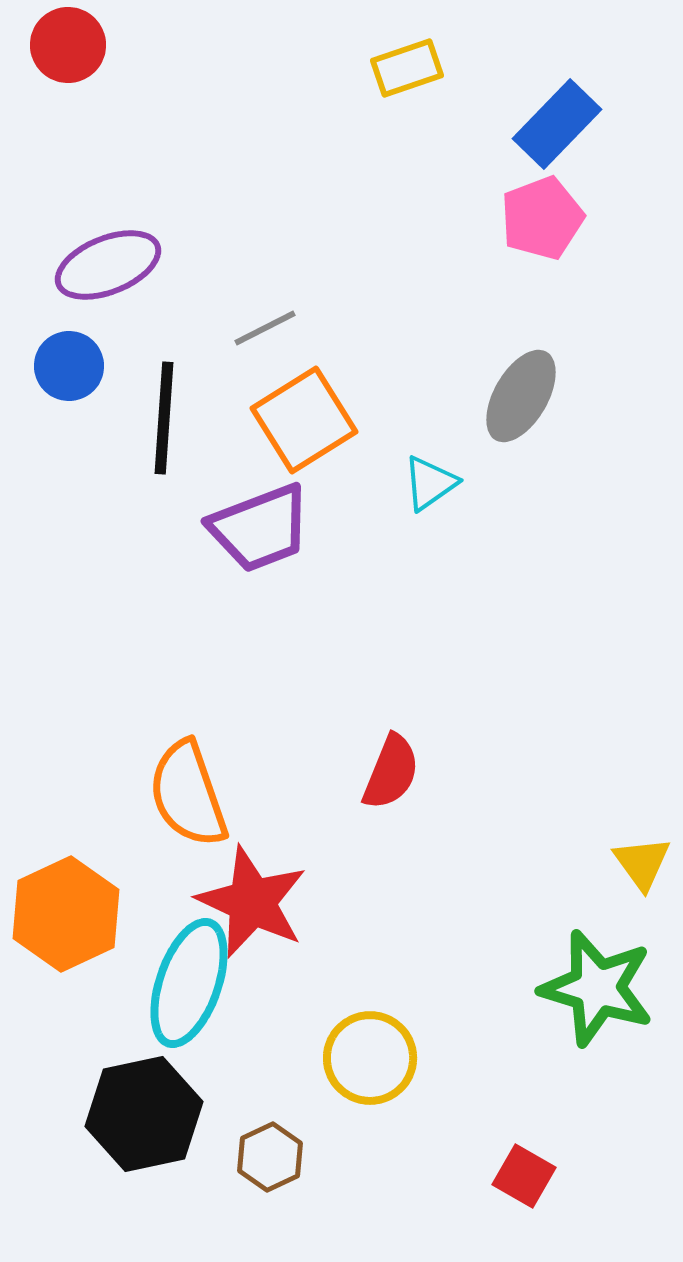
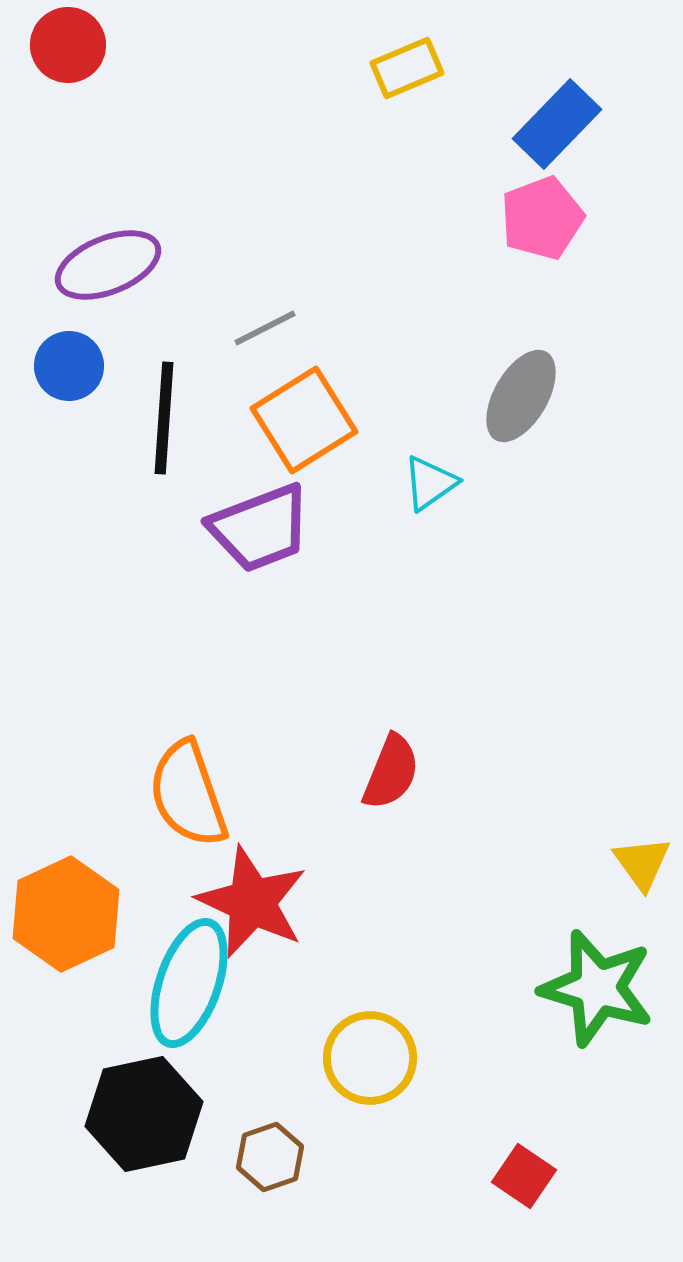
yellow rectangle: rotated 4 degrees counterclockwise
brown hexagon: rotated 6 degrees clockwise
red square: rotated 4 degrees clockwise
